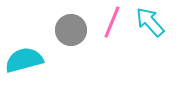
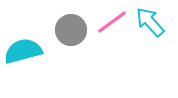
pink line: rotated 32 degrees clockwise
cyan semicircle: moved 1 px left, 9 px up
